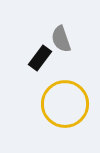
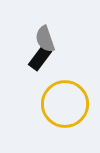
gray semicircle: moved 16 px left
